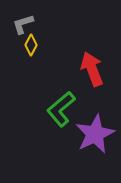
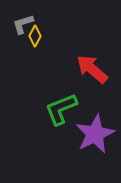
yellow diamond: moved 4 px right, 9 px up
red arrow: rotated 28 degrees counterclockwise
green L-shape: rotated 18 degrees clockwise
